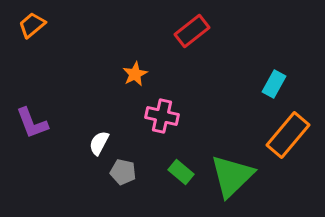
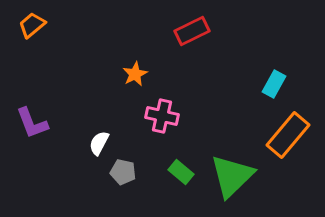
red rectangle: rotated 12 degrees clockwise
